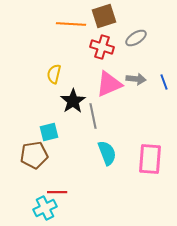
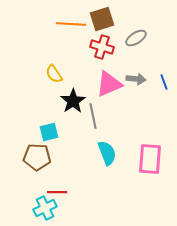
brown square: moved 2 px left, 3 px down
yellow semicircle: rotated 48 degrees counterclockwise
brown pentagon: moved 3 px right, 2 px down; rotated 12 degrees clockwise
